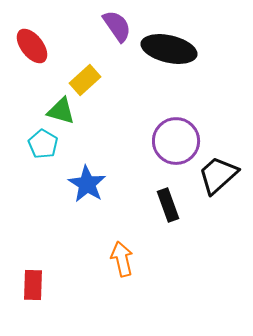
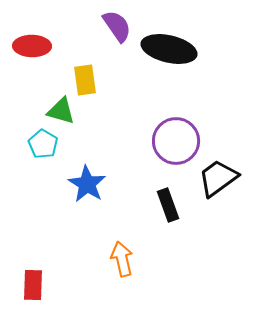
red ellipse: rotated 51 degrees counterclockwise
yellow rectangle: rotated 56 degrees counterclockwise
black trapezoid: moved 3 px down; rotated 6 degrees clockwise
